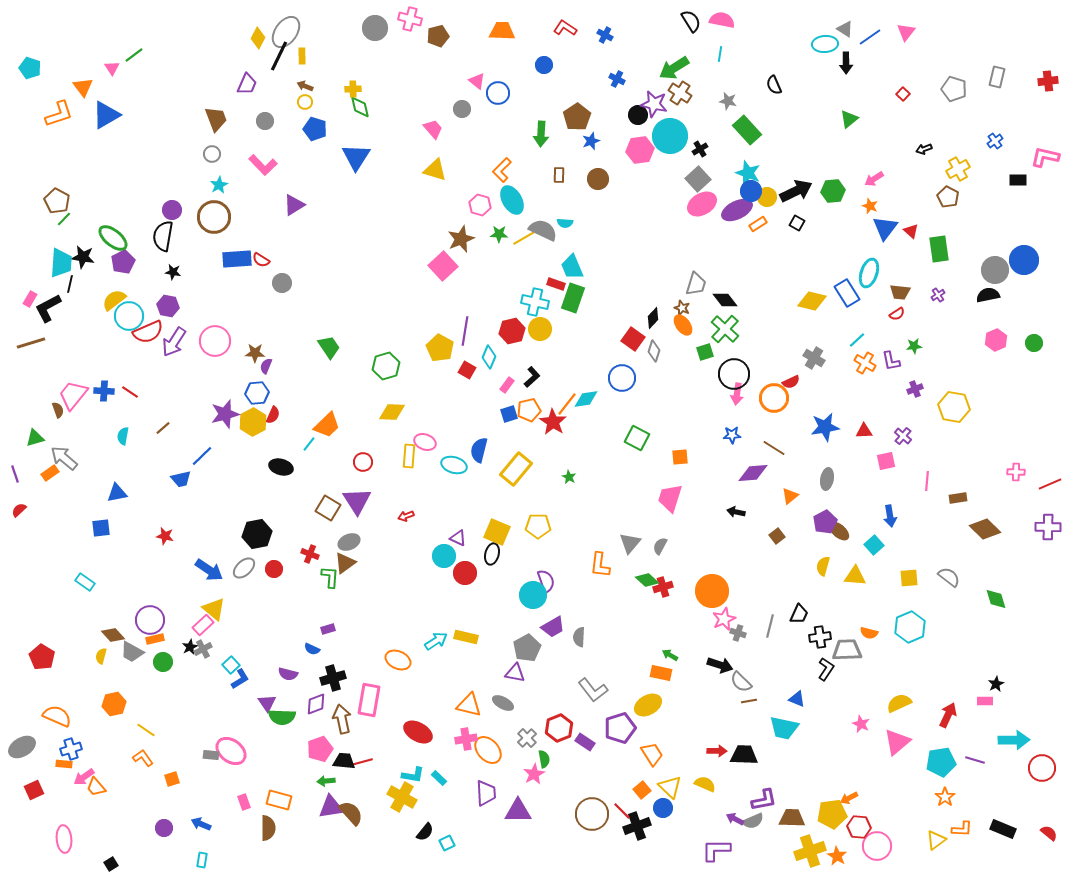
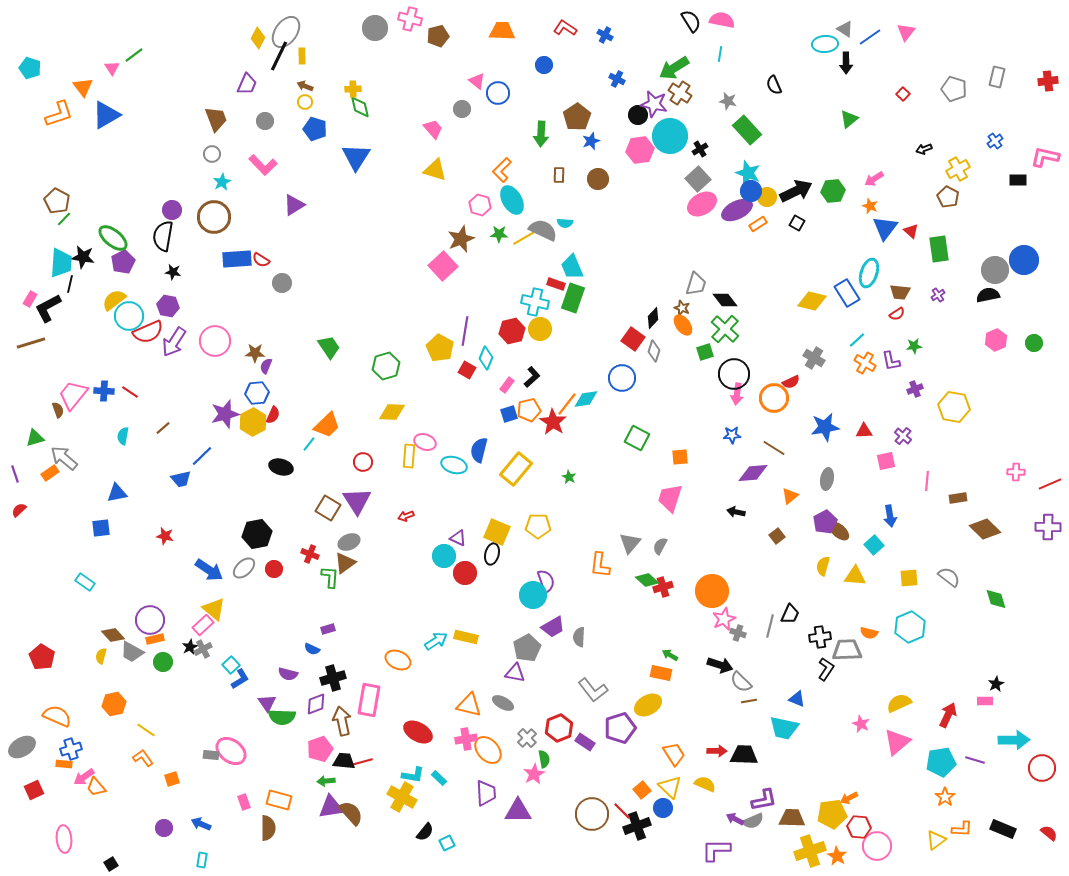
cyan star at (219, 185): moved 3 px right, 3 px up
cyan diamond at (489, 357): moved 3 px left, 1 px down
black trapezoid at (799, 614): moved 9 px left
brown arrow at (342, 719): moved 2 px down
orange trapezoid at (652, 754): moved 22 px right
